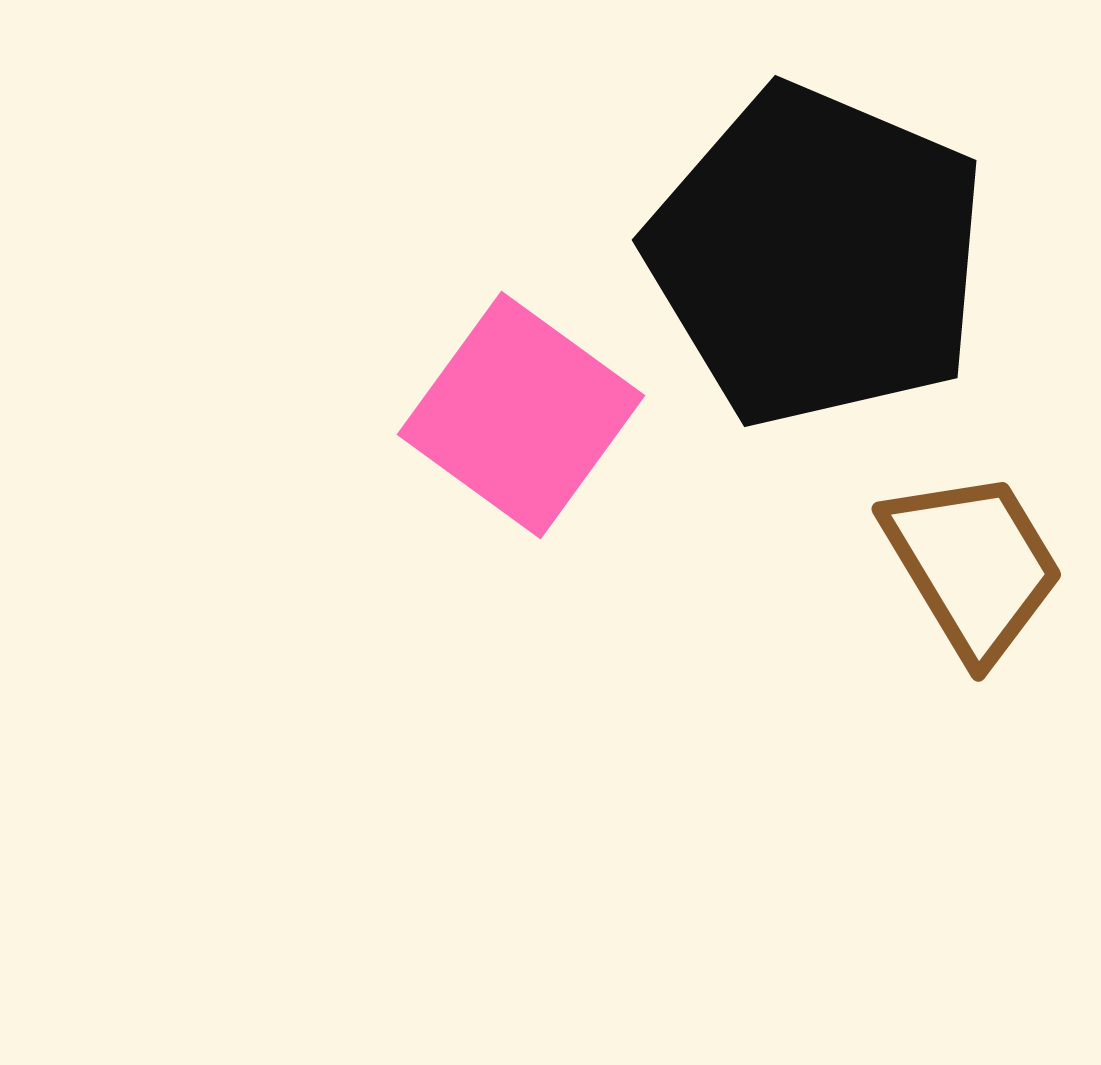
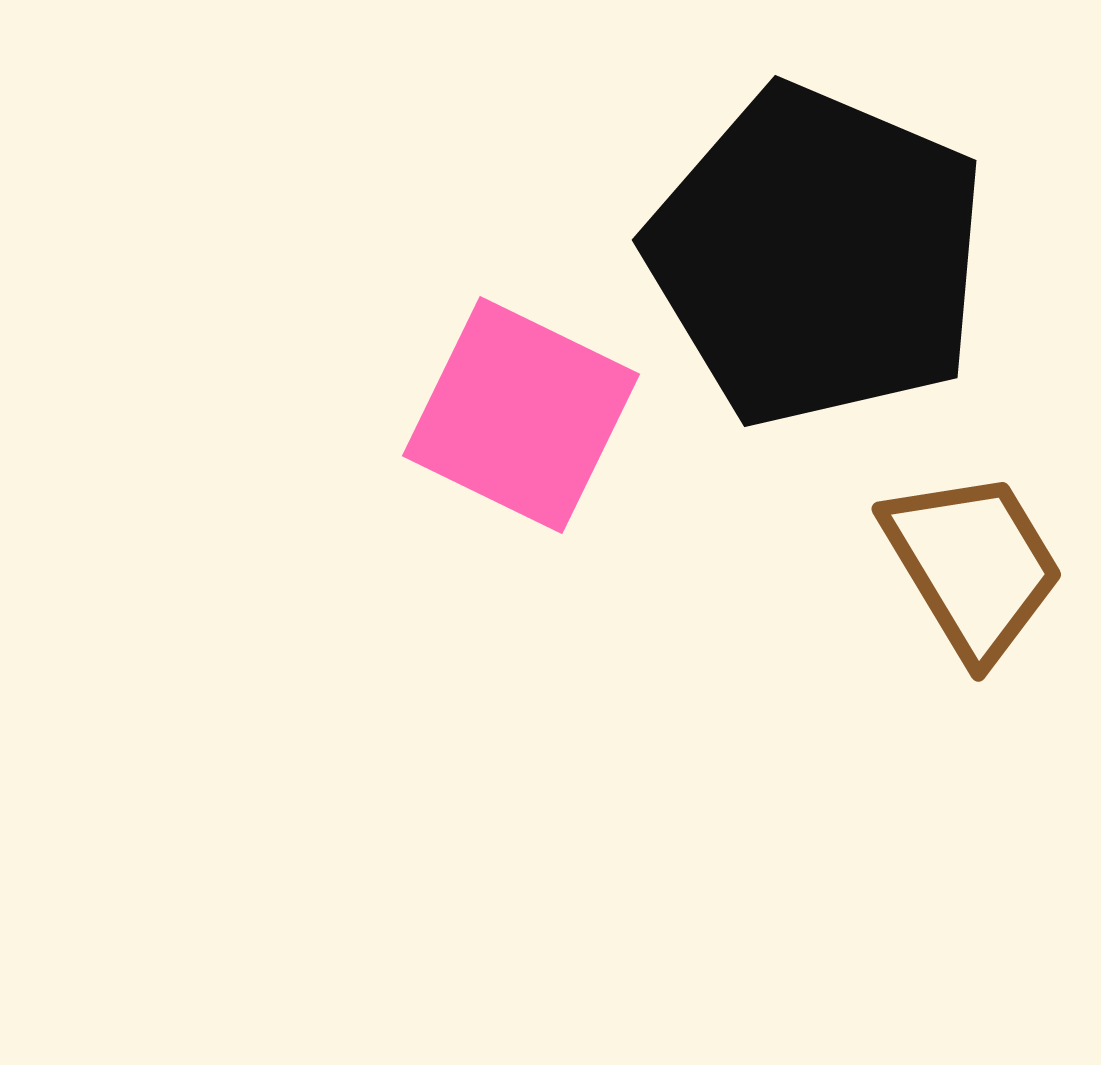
pink square: rotated 10 degrees counterclockwise
